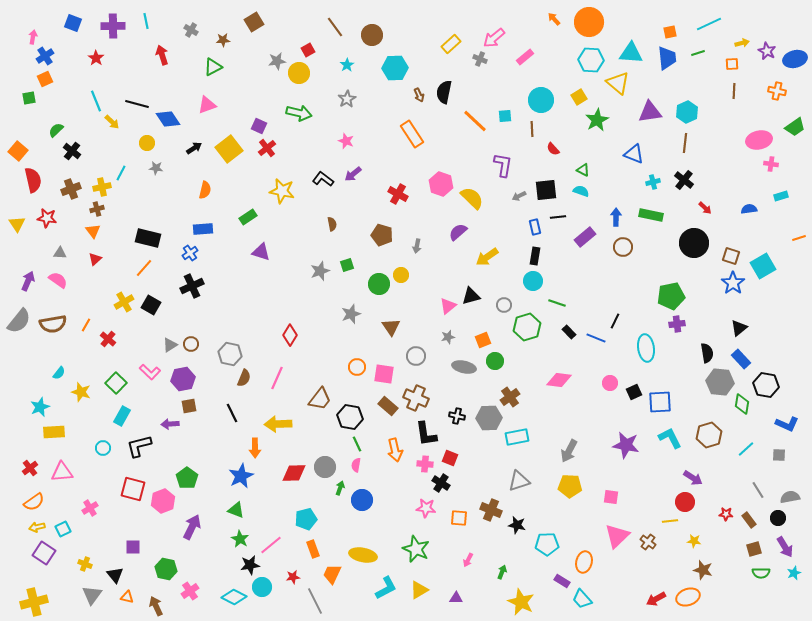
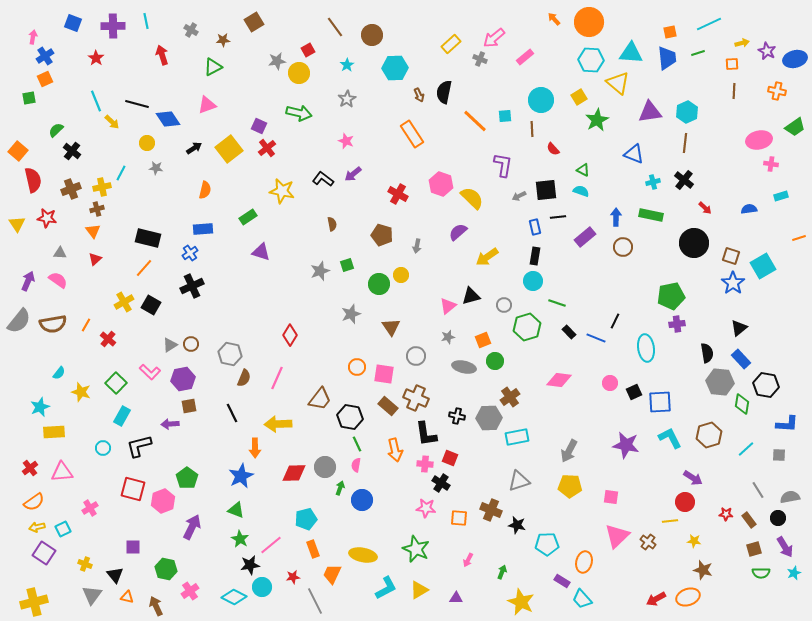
blue L-shape at (787, 424): rotated 20 degrees counterclockwise
